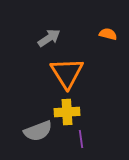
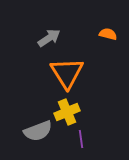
yellow cross: rotated 20 degrees counterclockwise
